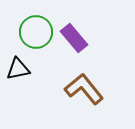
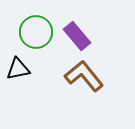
purple rectangle: moved 3 px right, 2 px up
brown L-shape: moved 13 px up
